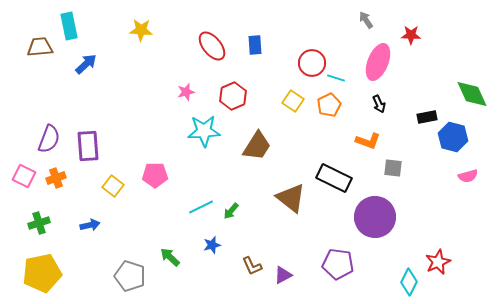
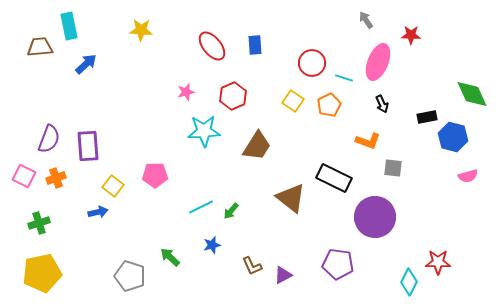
cyan line at (336, 78): moved 8 px right
black arrow at (379, 104): moved 3 px right
blue arrow at (90, 225): moved 8 px right, 13 px up
red star at (438, 262): rotated 25 degrees clockwise
